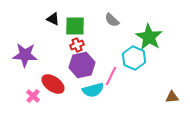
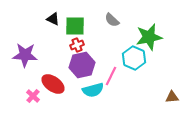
green star: rotated 28 degrees clockwise
